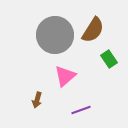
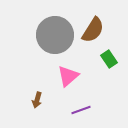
pink triangle: moved 3 px right
